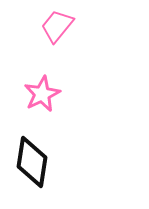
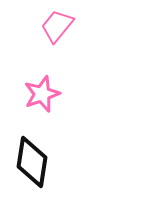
pink star: rotated 6 degrees clockwise
